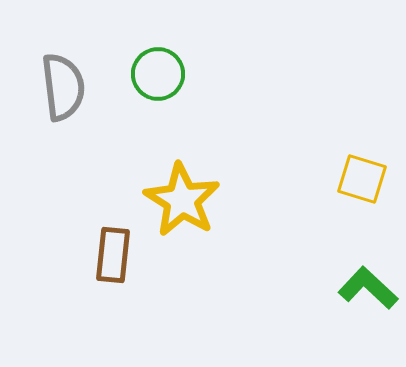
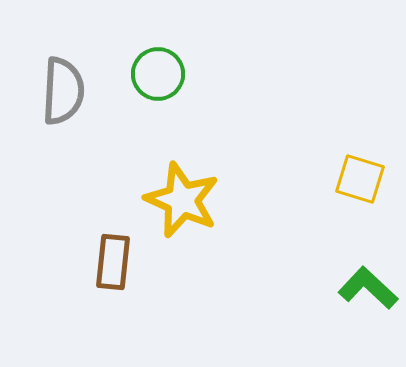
gray semicircle: moved 4 px down; rotated 10 degrees clockwise
yellow square: moved 2 px left
yellow star: rotated 8 degrees counterclockwise
brown rectangle: moved 7 px down
